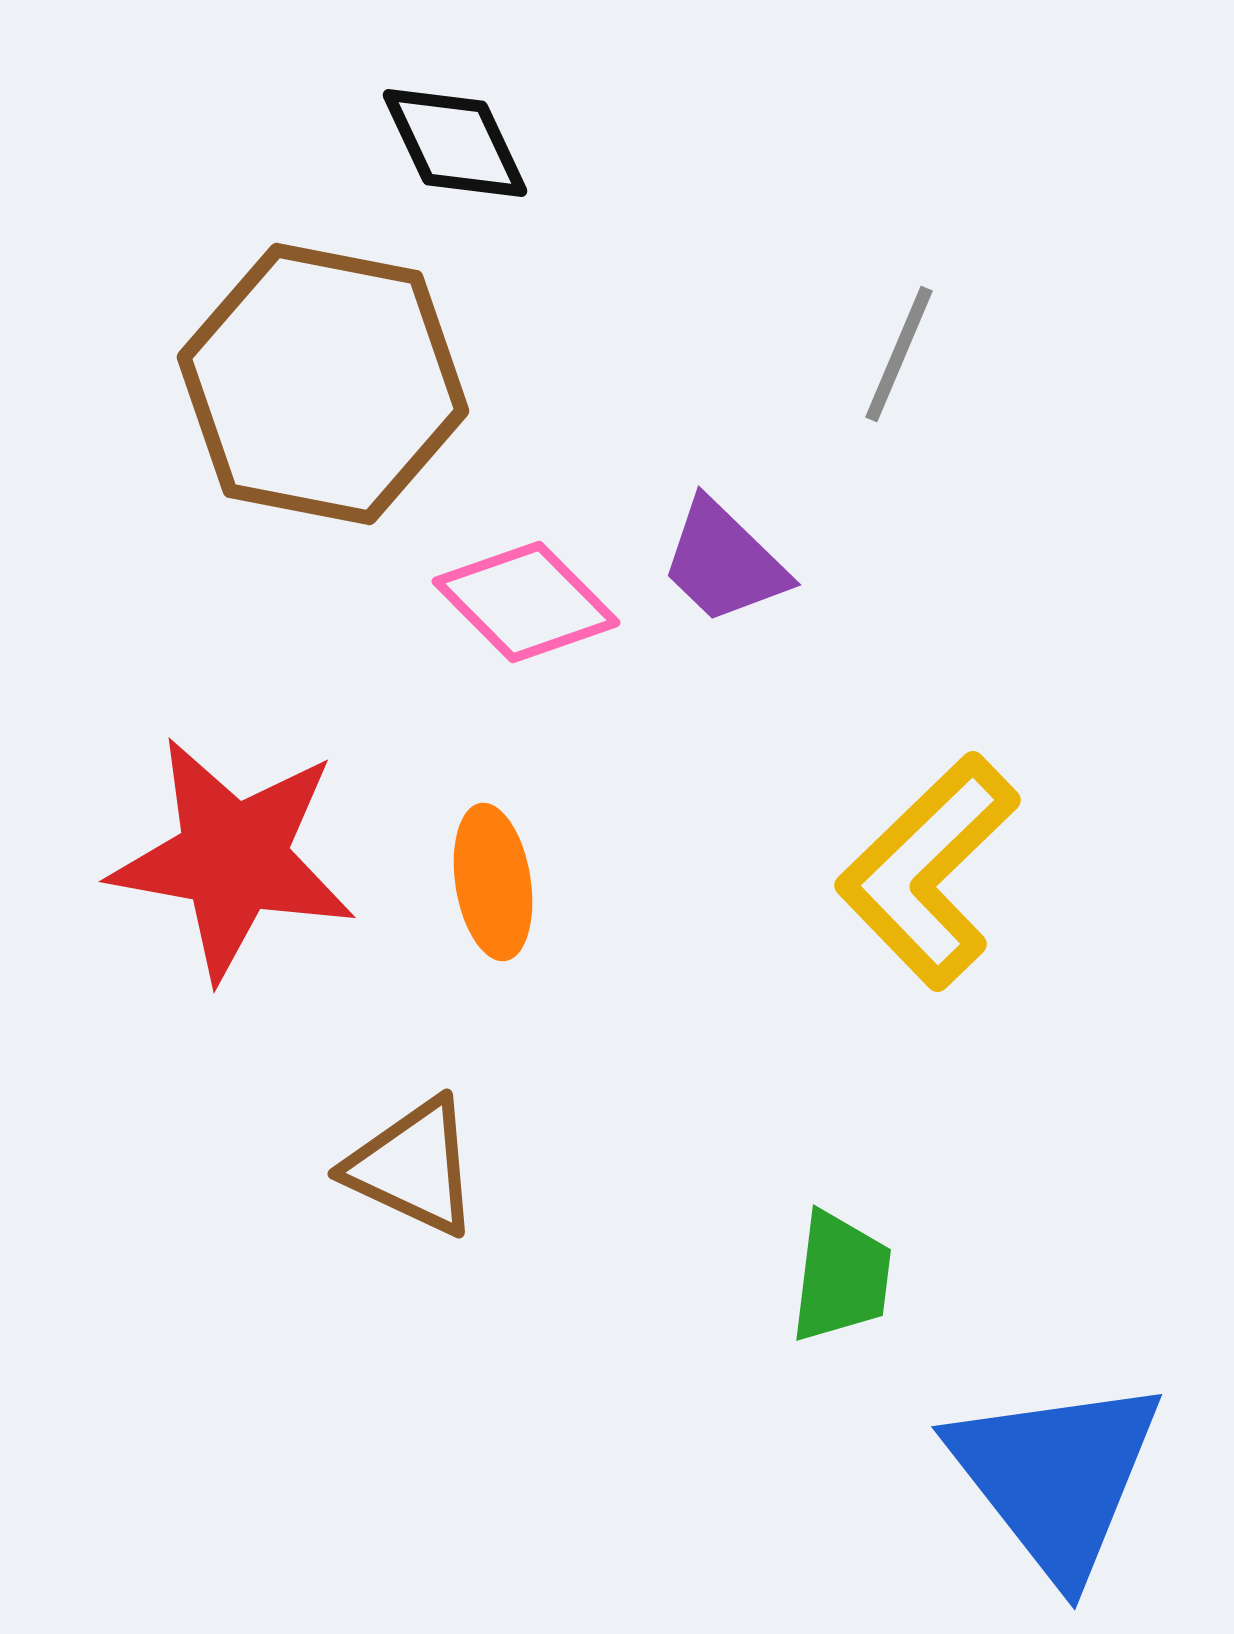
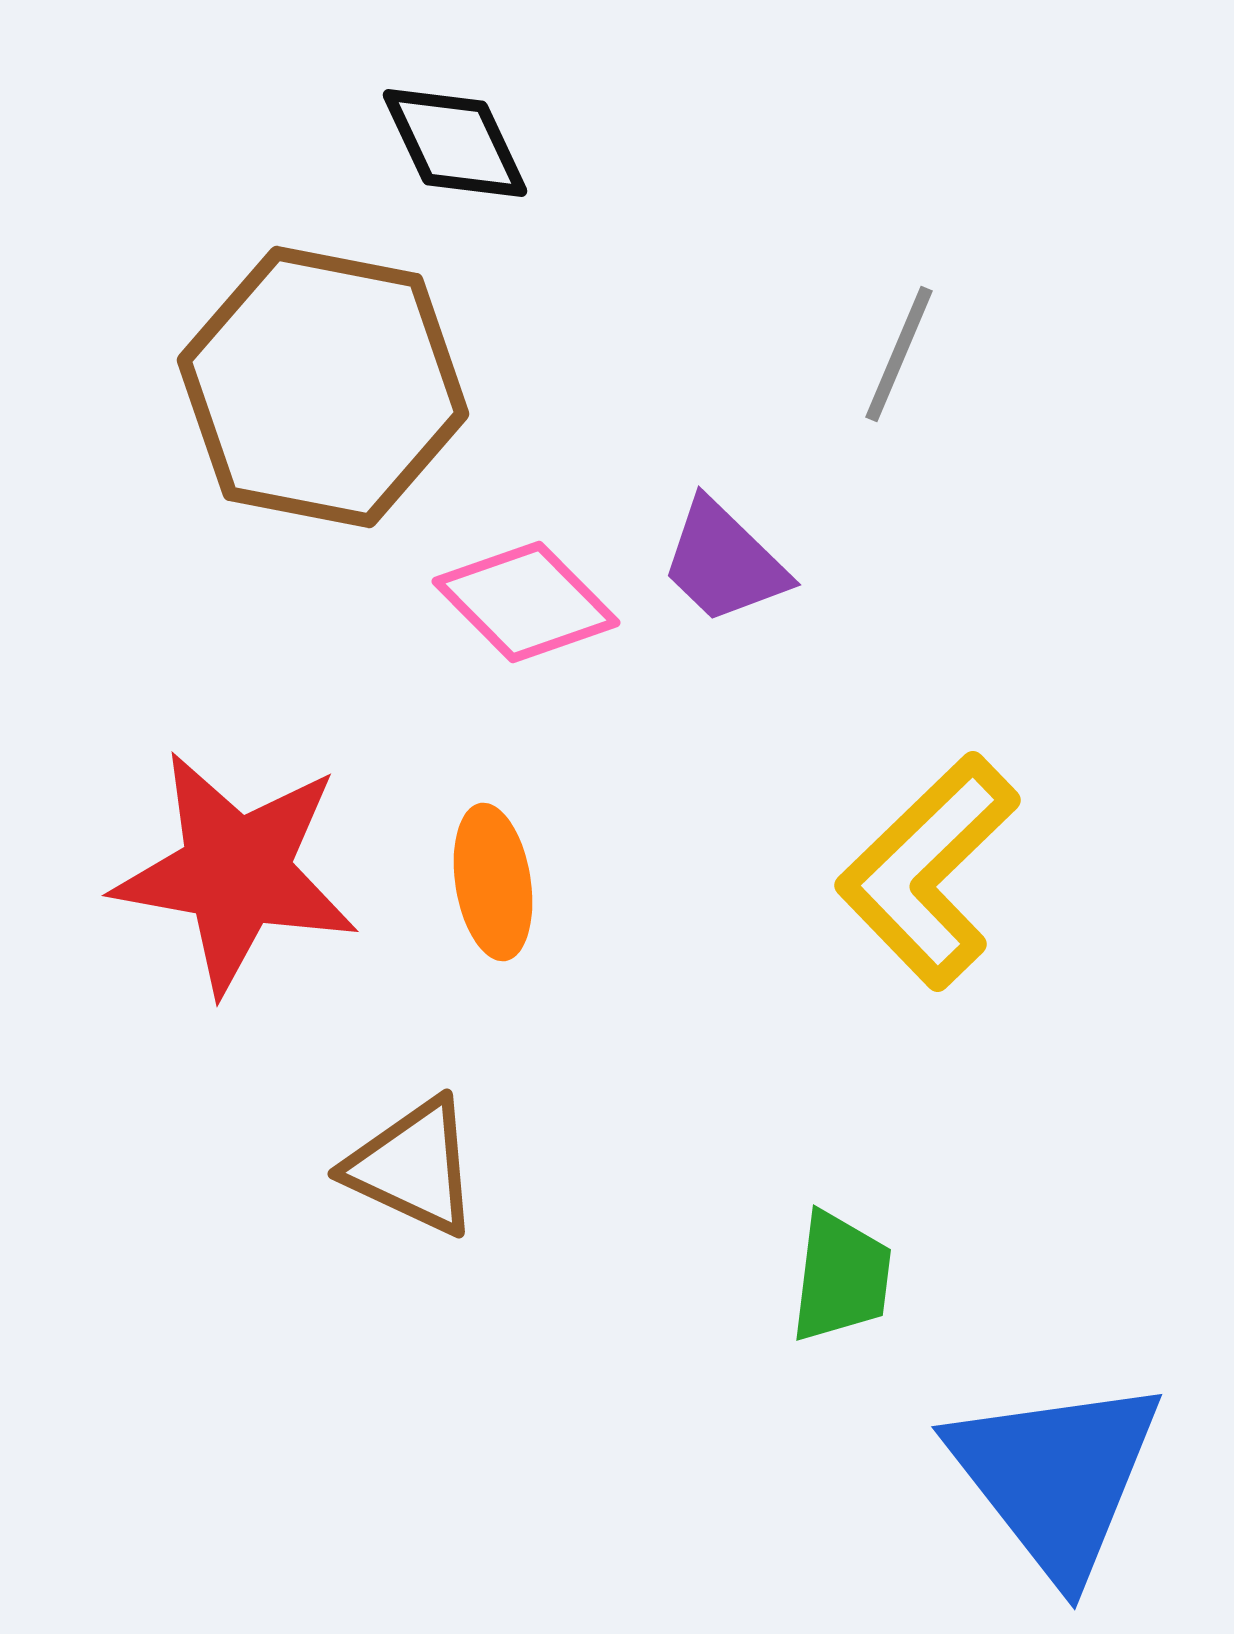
brown hexagon: moved 3 px down
red star: moved 3 px right, 14 px down
